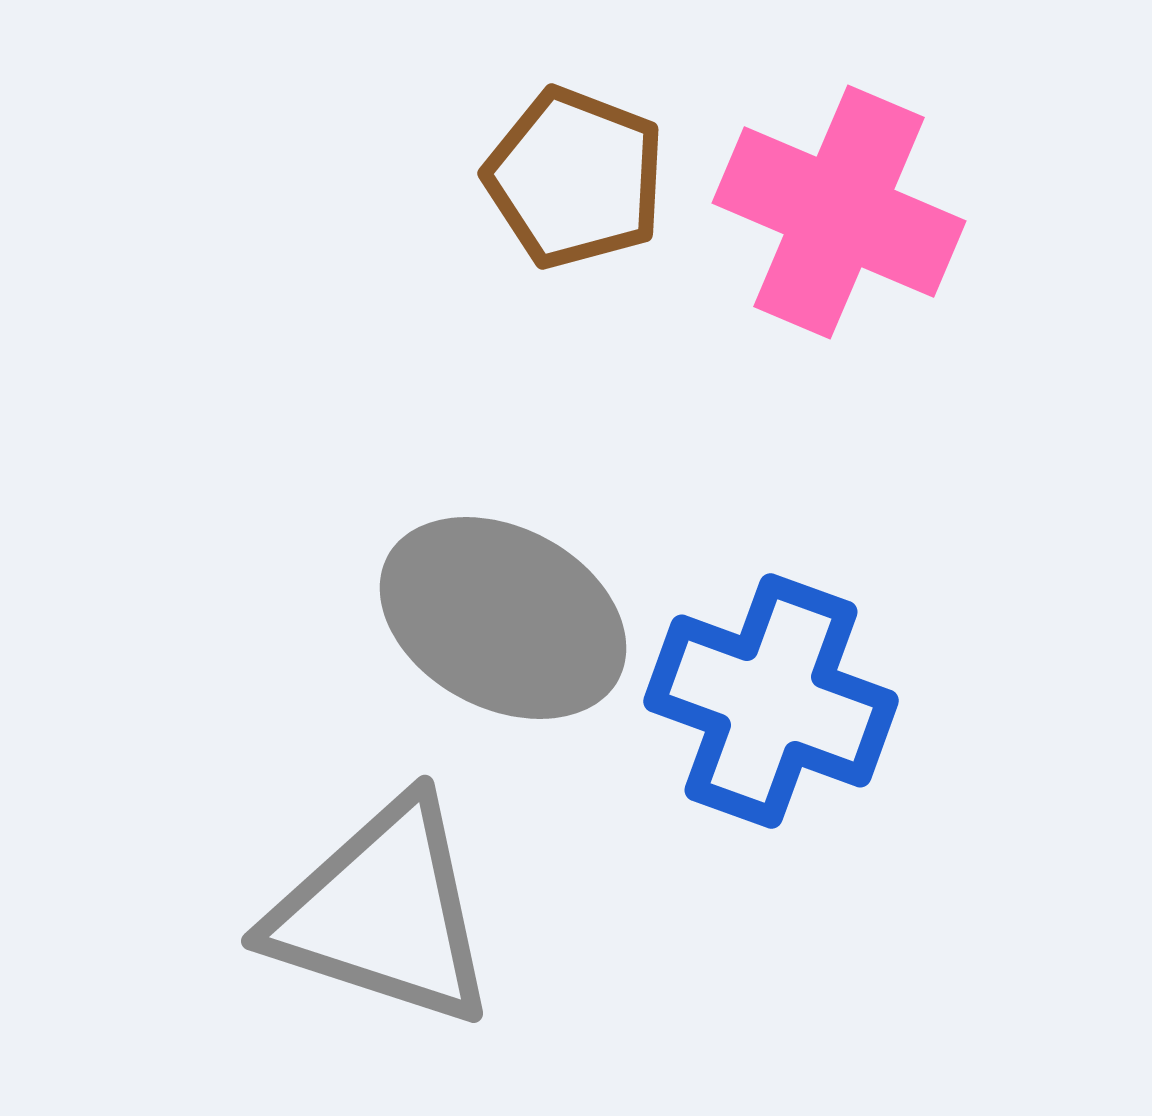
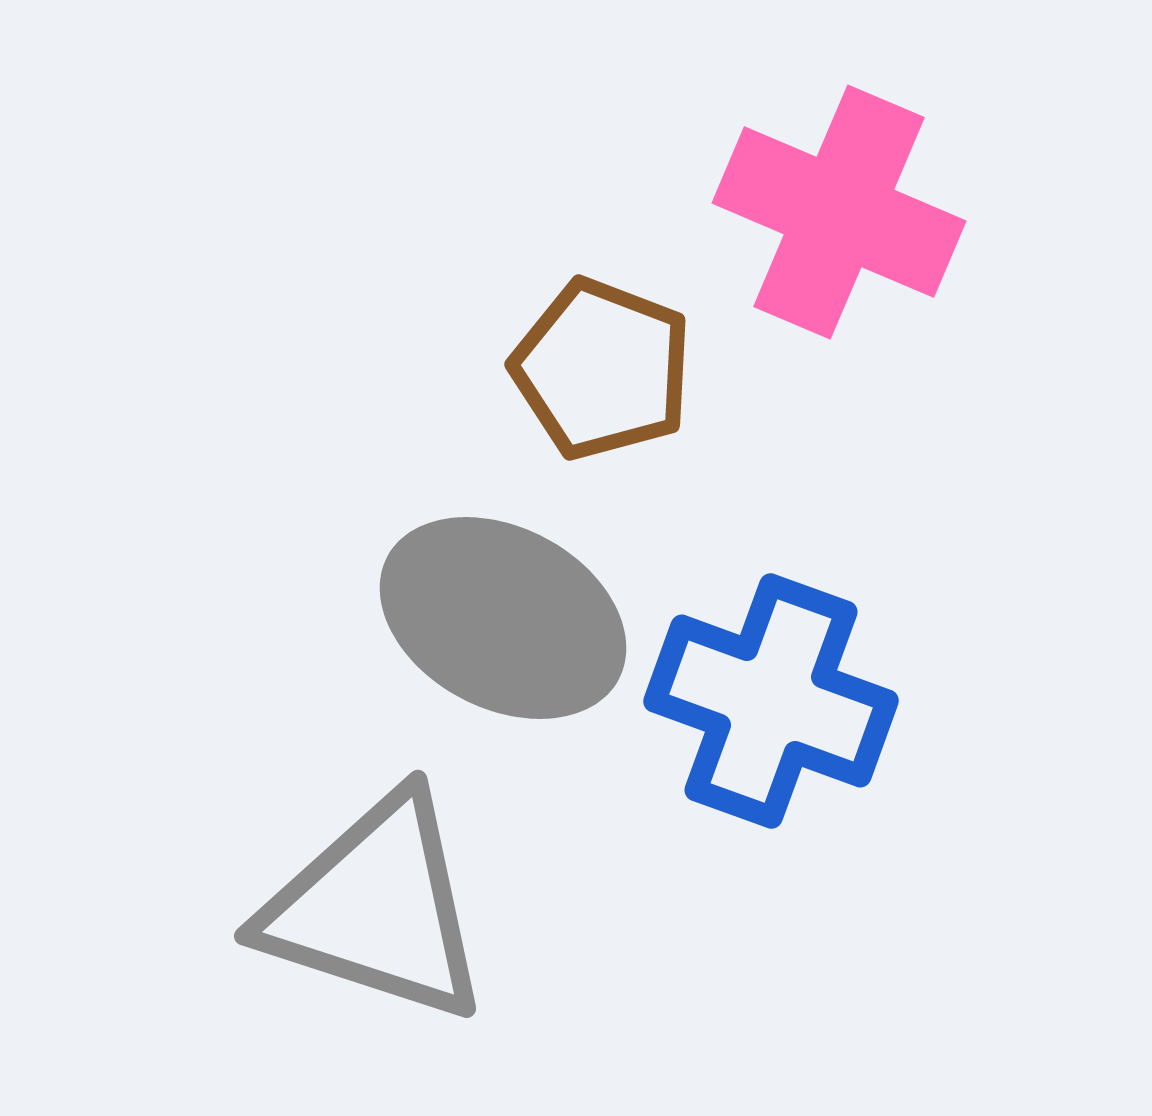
brown pentagon: moved 27 px right, 191 px down
gray triangle: moved 7 px left, 5 px up
